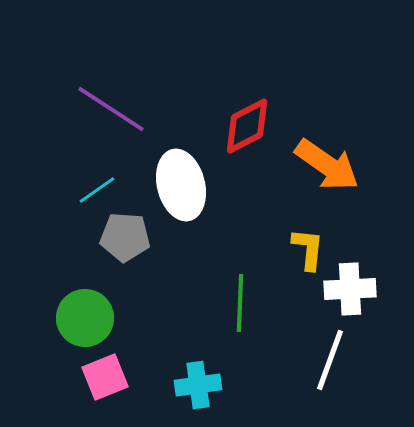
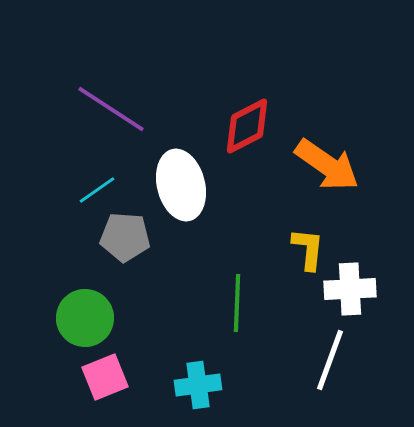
green line: moved 3 px left
